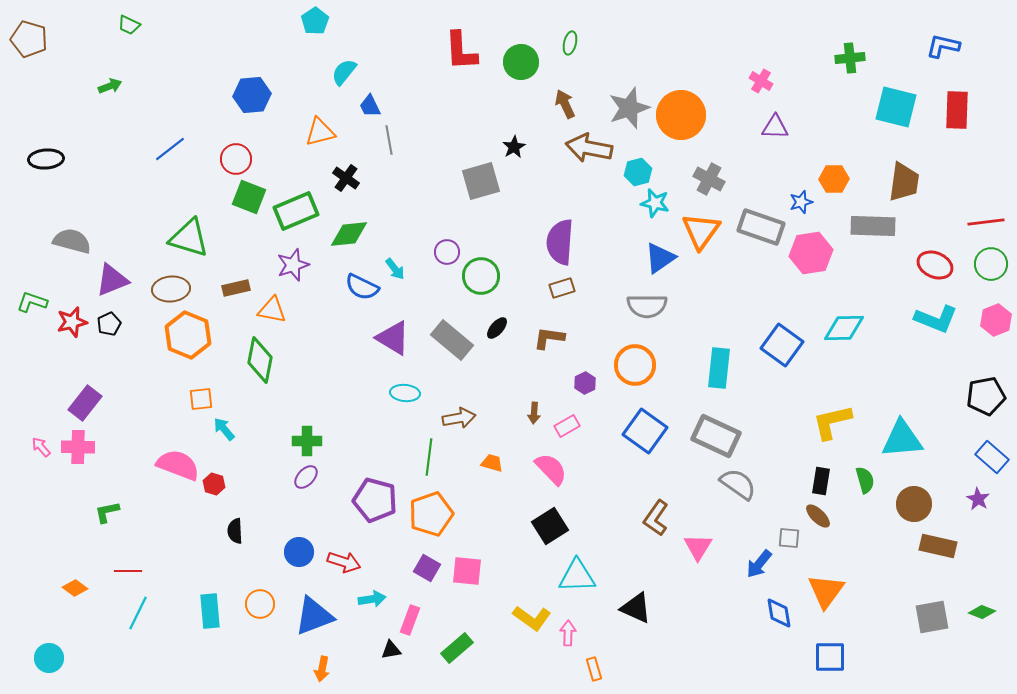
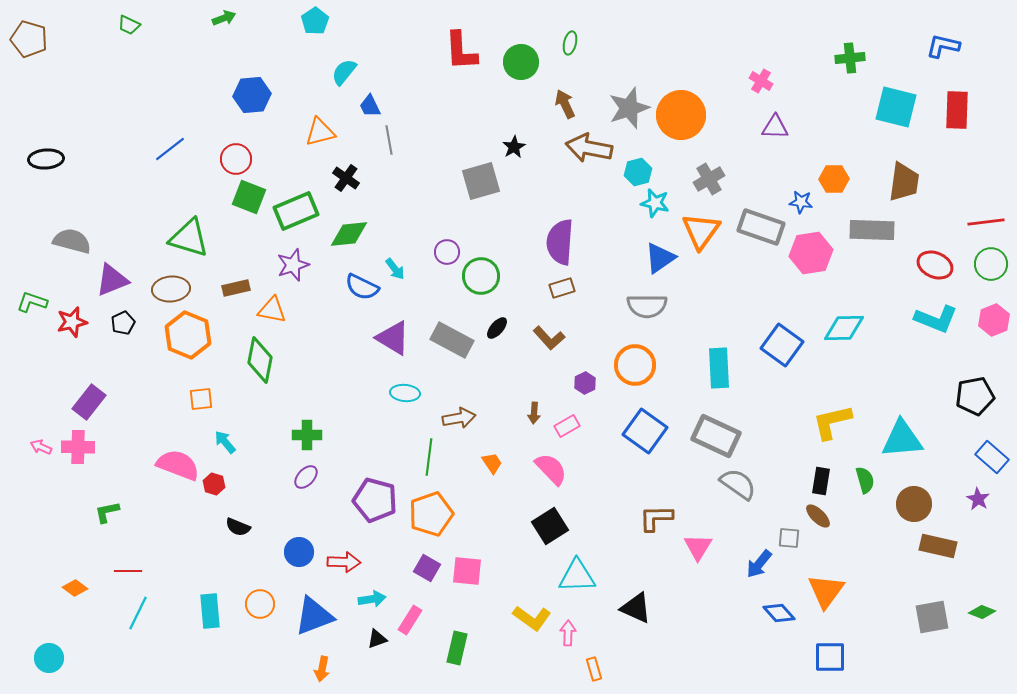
green arrow at (110, 86): moved 114 px right, 68 px up
gray cross at (709, 179): rotated 32 degrees clockwise
blue star at (801, 202): rotated 25 degrees clockwise
gray rectangle at (873, 226): moved 1 px left, 4 px down
pink hexagon at (996, 320): moved 2 px left
black pentagon at (109, 324): moved 14 px right, 1 px up
brown L-shape at (549, 338): rotated 140 degrees counterclockwise
gray rectangle at (452, 340): rotated 12 degrees counterclockwise
cyan rectangle at (719, 368): rotated 9 degrees counterclockwise
black pentagon at (986, 396): moved 11 px left
purple rectangle at (85, 403): moved 4 px right, 1 px up
cyan arrow at (224, 429): moved 1 px right, 13 px down
green cross at (307, 441): moved 6 px up
pink arrow at (41, 447): rotated 25 degrees counterclockwise
orange trapezoid at (492, 463): rotated 40 degrees clockwise
brown L-shape at (656, 518): rotated 54 degrees clockwise
black semicircle at (235, 531): moved 3 px right, 4 px up; rotated 65 degrees counterclockwise
red arrow at (344, 562): rotated 16 degrees counterclockwise
blue diamond at (779, 613): rotated 32 degrees counterclockwise
pink rectangle at (410, 620): rotated 12 degrees clockwise
green rectangle at (457, 648): rotated 36 degrees counterclockwise
black triangle at (391, 650): moved 14 px left, 11 px up; rotated 10 degrees counterclockwise
